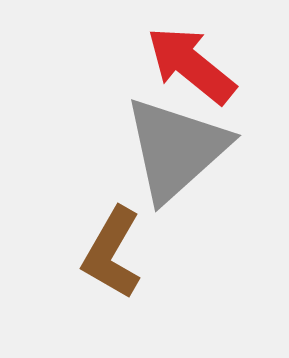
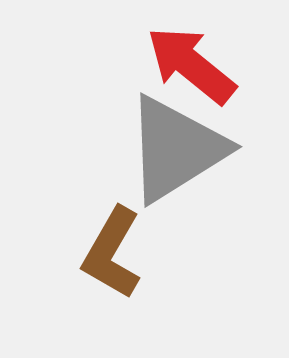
gray triangle: rotated 10 degrees clockwise
